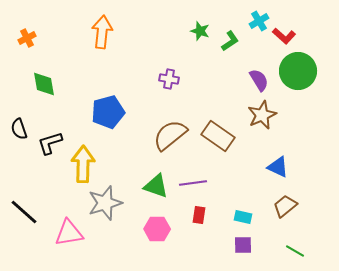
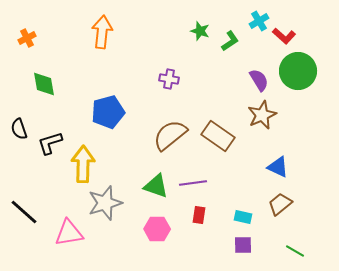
brown trapezoid: moved 5 px left, 2 px up
